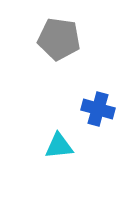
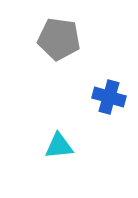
blue cross: moved 11 px right, 12 px up
